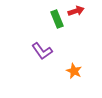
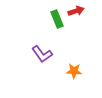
purple L-shape: moved 3 px down
orange star: rotated 21 degrees counterclockwise
